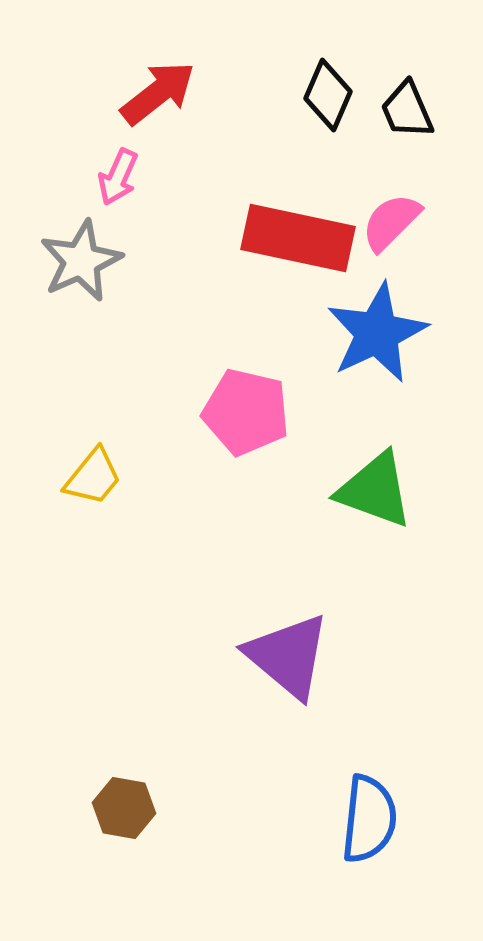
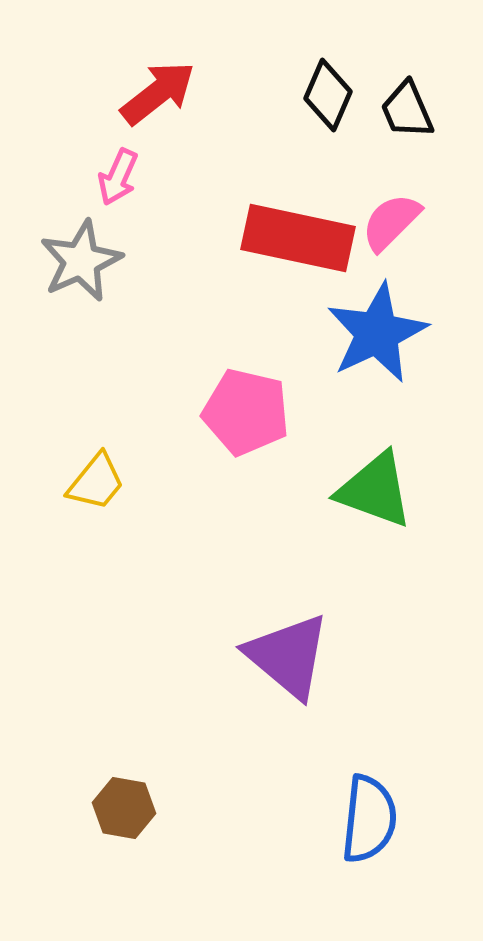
yellow trapezoid: moved 3 px right, 5 px down
